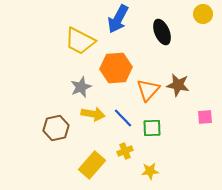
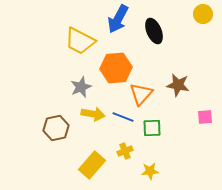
black ellipse: moved 8 px left, 1 px up
orange triangle: moved 7 px left, 4 px down
blue line: moved 1 px up; rotated 25 degrees counterclockwise
